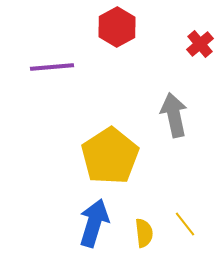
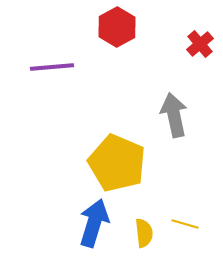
yellow pentagon: moved 7 px right, 7 px down; rotated 16 degrees counterclockwise
yellow line: rotated 36 degrees counterclockwise
